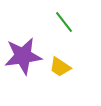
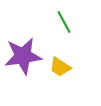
green line: rotated 10 degrees clockwise
